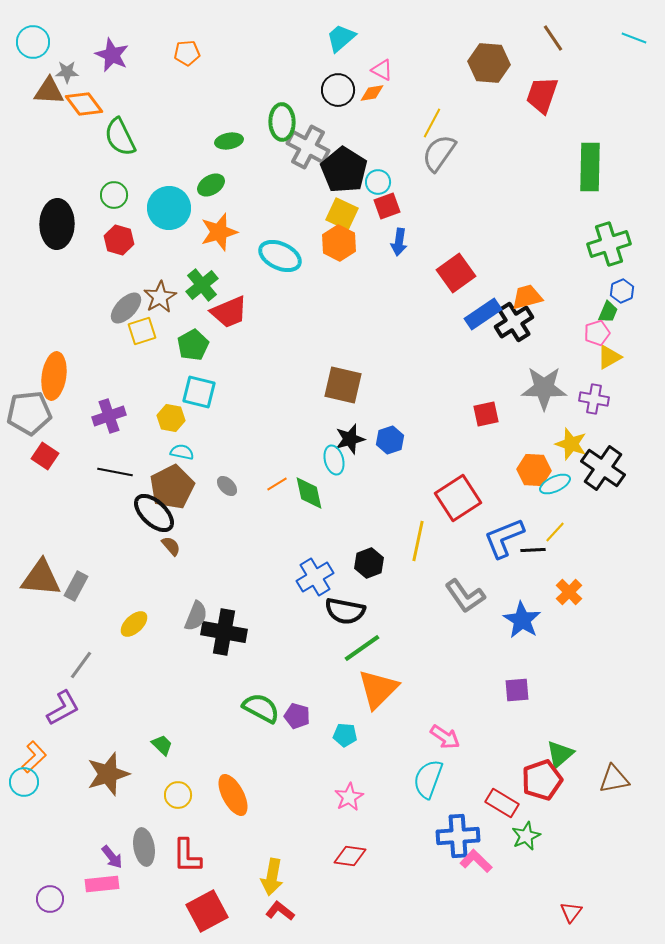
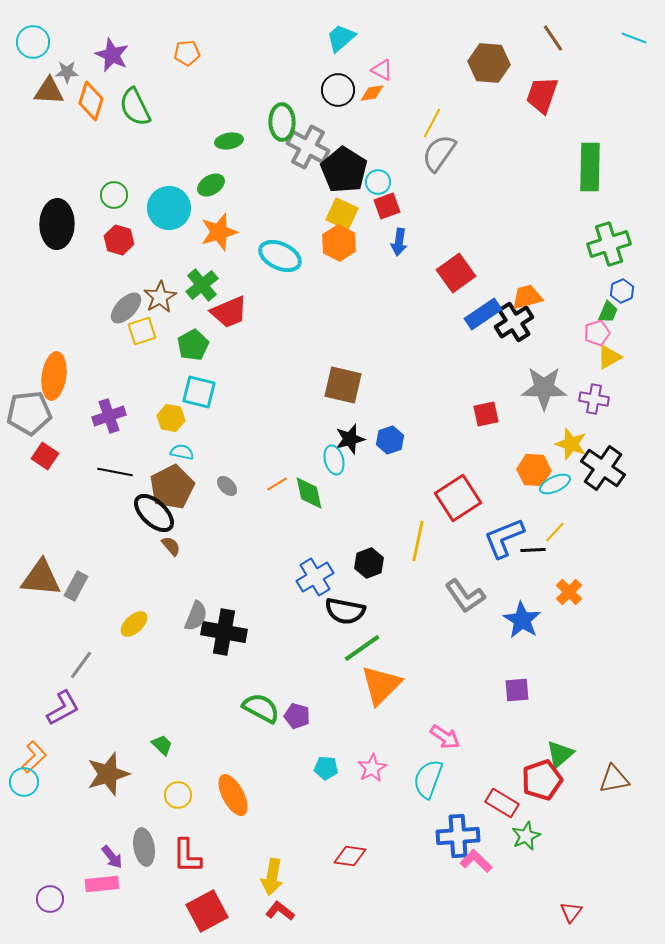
orange diamond at (84, 104): moved 7 px right, 3 px up; rotated 54 degrees clockwise
green semicircle at (120, 137): moved 15 px right, 30 px up
orange triangle at (378, 689): moved 3 px right, 4 px up
cyan pentagon at (345, 735): moved 19 px left, 33 px down
pink star at (349, 797): moved 23 px right, 29 px up
